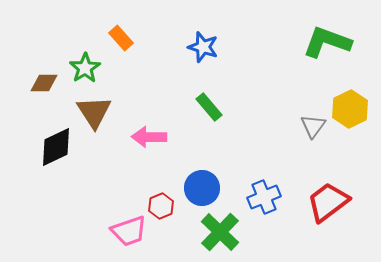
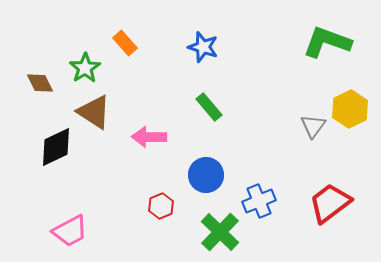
orange rectangle: moved 4 px right, 5 px down
brown diamond: moved 4 px left; rotated 64 degrees clockwise
brown triangle: rotated 24 degrees counterclockwise
blue circle: moved 4 px right, 13 px up
blue cross: moved 5 px left, 4 px down
red trapezoid: moved 2 px right, 1 px down
pink trapezoid: moved 59 px left; rotated 9 degrees counterclockwise
